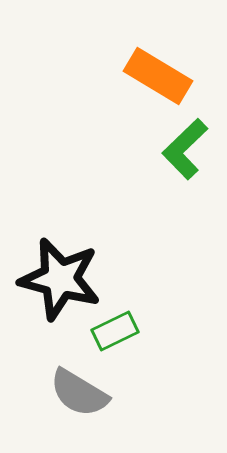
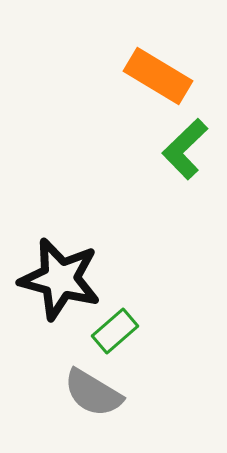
green rectangle: rotated 15 degrees counterclockwise
gray semicircle: moved 14 px right
